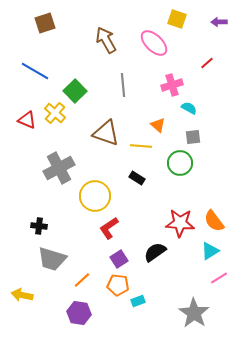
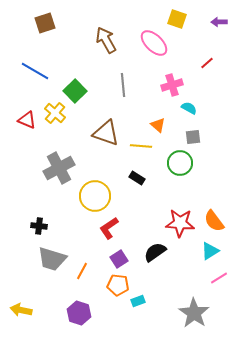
orange line: moved 9 px up; rotated 18 degrees counterclockwise
yellow arrow: moved 1 px left, 15 px down
purple hexagon: rotated 10 degrees clockwise
